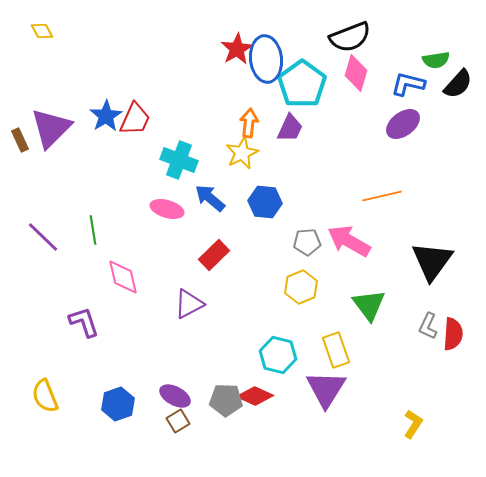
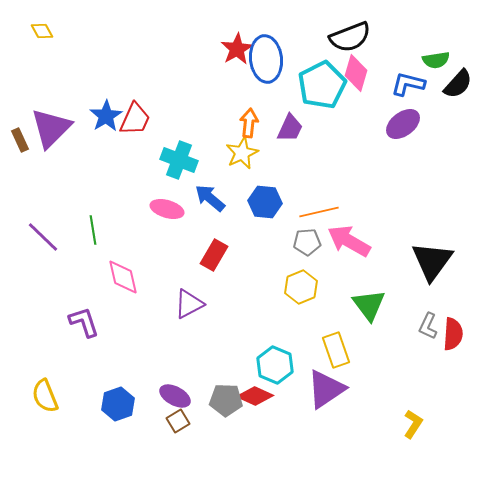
cyan pentagon at (302, 84): moved 20 px right, 1 px down; rotated 9 degrees clockwise
orange line at (382, 196): moved 63 px left, 16 px down
red rectangle at (214, 255): rotated 16 degrees counterclockwise
cyan hexagon at (278, 355): moved 3 px left, 10 px down; rotated 9 degrees clockwise
purple triangle at (326, 389): rotated 24 degrees clockwise
